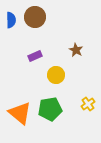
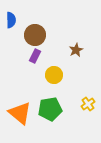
brown circle: moved 18 px down
brown star: rotated 16 degrees clockwise
purple rectangle: rotated 40 degrees counterclockwise
yellow circle: moved 2 px left
